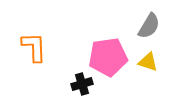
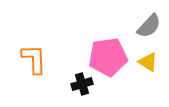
gray semicircle: rotated 12 degrees clockwise
orange L-shape: moved 12 px down
yellow triangle: rotated 15 degrees clockwise
